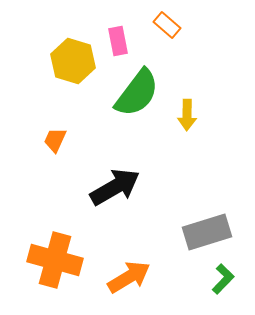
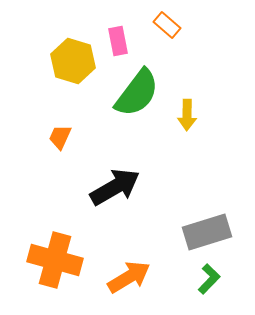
orange trapezoid: moved 5 px right, 3 px up
green L-shape: moved 14 px left
